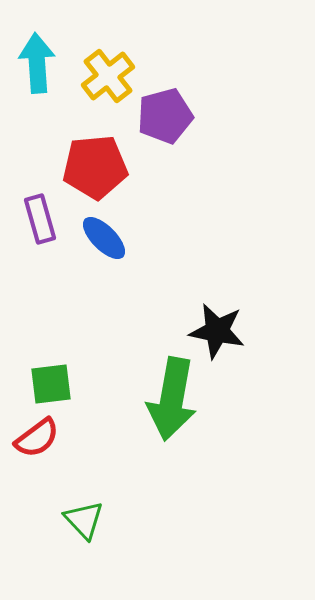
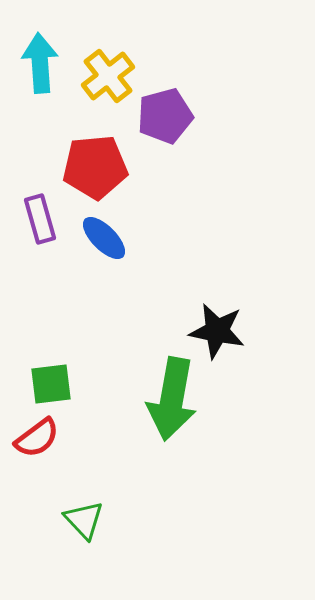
cyan arrow: moved 3 px right
